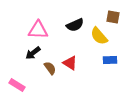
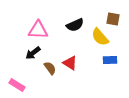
brown square: moved 2 px down
yellow semicircle: moved 1 px right, 1 px down
